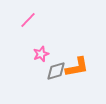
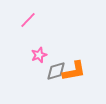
pink star: moved 2 px left, 1 px down
orange L-shape: moved 3 px left, 4 px down
